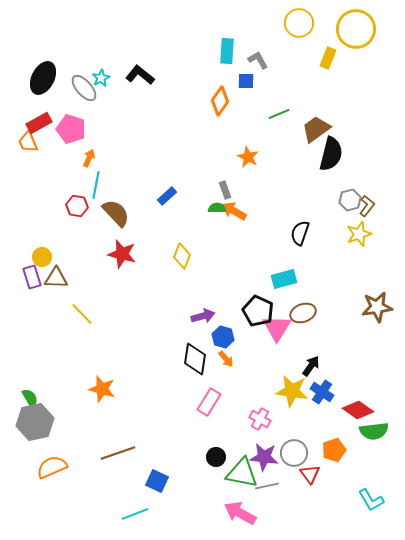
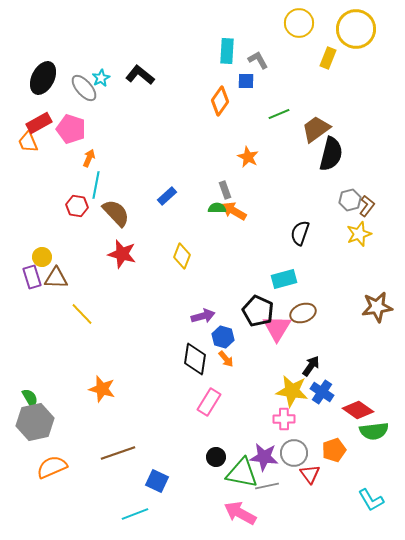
pink cross at (260, 419): moved 24 px right; rotated 30 degrees counterclockwise
